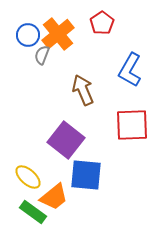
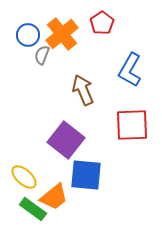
orange cross: moved 4 px right
yellow ellipse: moved 4 px left
green rectangle: moved 3 px up
